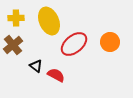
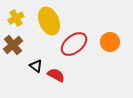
yellow cross: rotated 28 degrees counterclockwise
